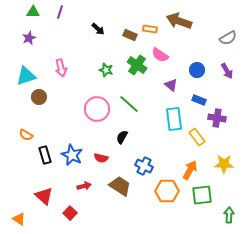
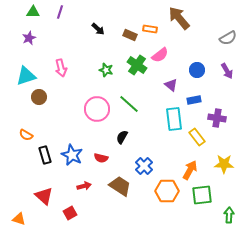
brown arrow: moved 3 px up; rotated 30 degrees clockwise
pink semicircle: rotated 72 degrees counterclockwise
blue rectangle: moved 5 px left; rotated 32 degrees counterclockwise
blue cross: rotated 18 degrees clockwise
red square: rotated 16 degrees clockwise
orange triangle: rotated 16 degrees counterclockwise
